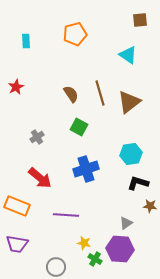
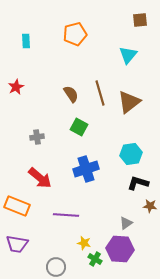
cyan triangle: rotated 36 degrees clockwise
gray cross: rotated 24 degrees clockwise
